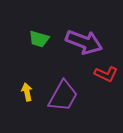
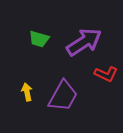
purple arrow: rotated 54 degrees counterclockwise
